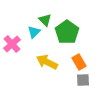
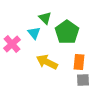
green triangle: moved 2 px up
cyan triangle: moved 1 px down; rotated 24 degrees counterclockwise
orange rectangle: rotated 35 degrees clockwise
